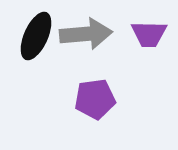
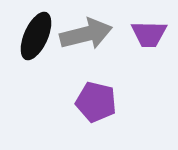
gray arrow: rotated 9 degrees counterclockwise
purple pentagon: moved 1 px right, 3 px down; rotated 21 degrees clockwise
